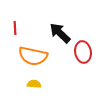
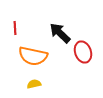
red ellipse: rotated 10 degrees counterclockwise
yellow semicircle: rotated 16 degrees counterclockwise
